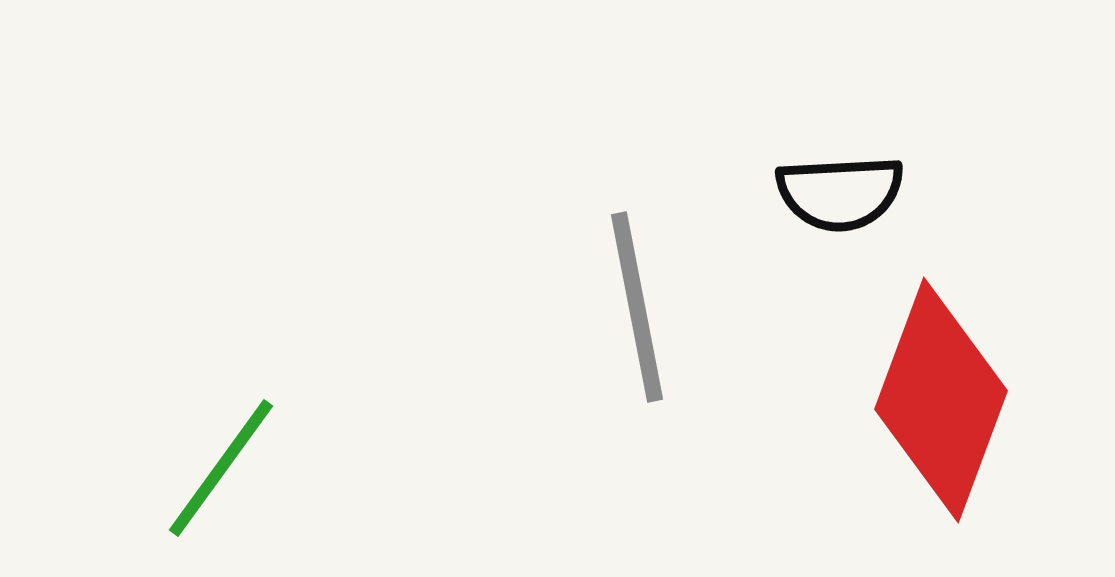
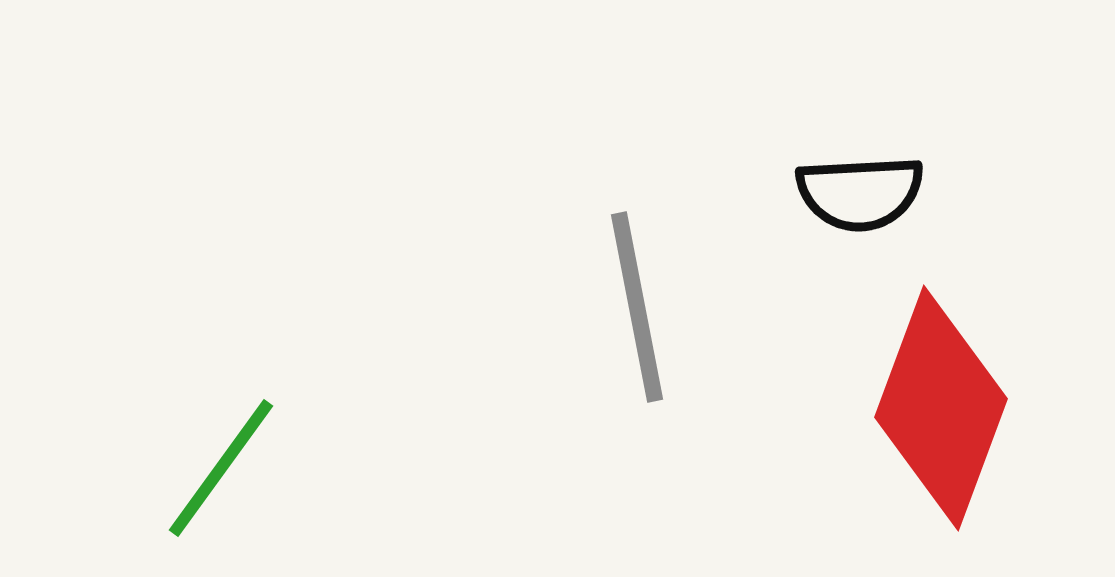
black semicircle: moved 20 px right
red diamond: moved 8 px down
